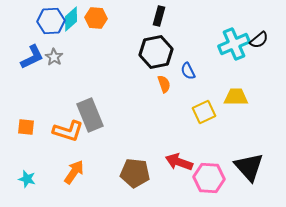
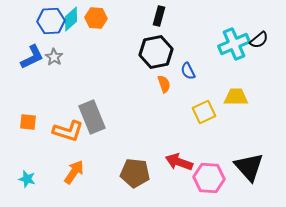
gray rectangle: moved 2 px right, 2 px down
orange square: moved 2 px right, 5 px up
